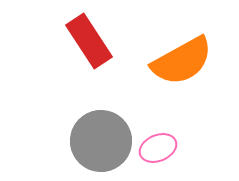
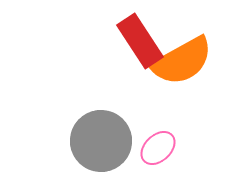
red rectangle: moved 51 px right
pink ellipse: rotated 21 degrees counterclockwise
